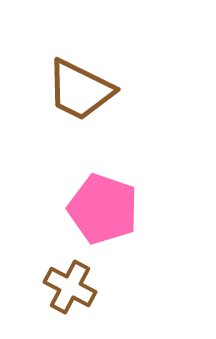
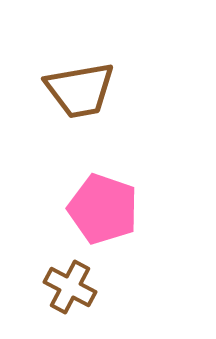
brown trapezoid: rotated 36 degrees counterclockwise
